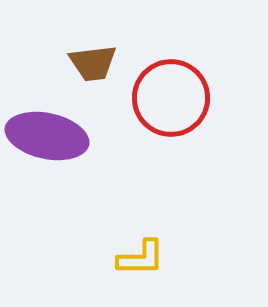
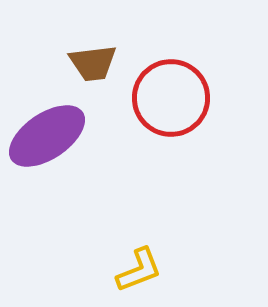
purple ellipse: rotated 46 degrees counterclockwise
yellow L-shape: moved 2 px left, 12 px down; rotated 21 degrees counterclockwise
